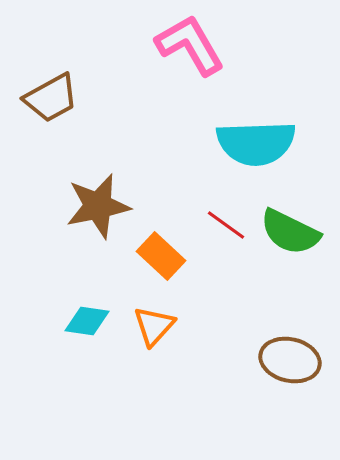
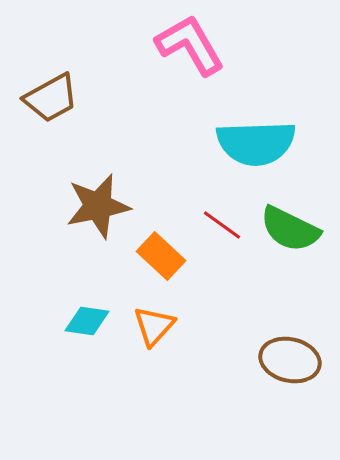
red line: moved 4 px left
green semicircle: moved 3 px up
